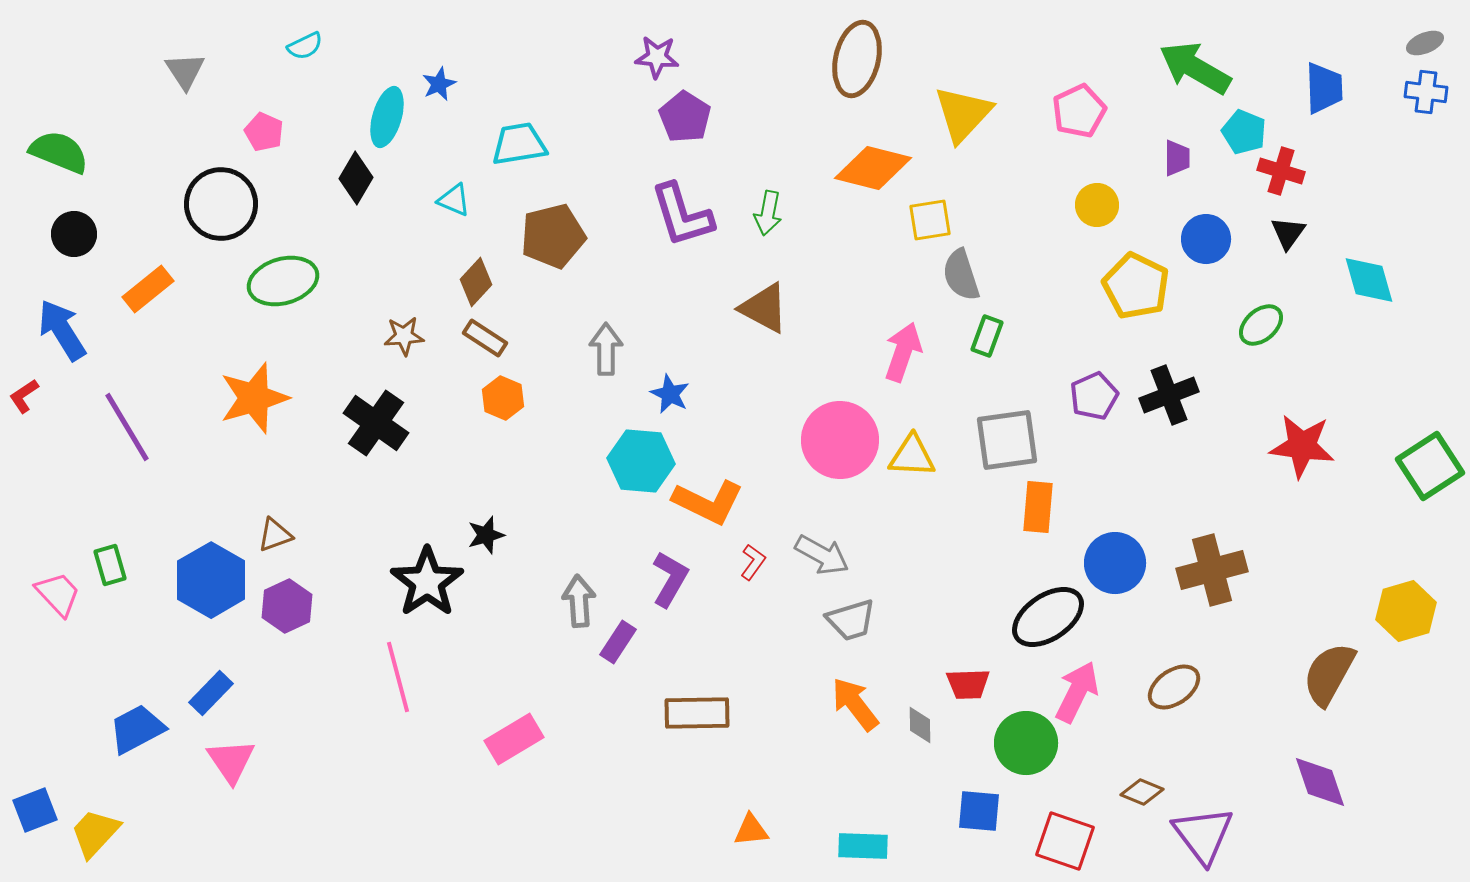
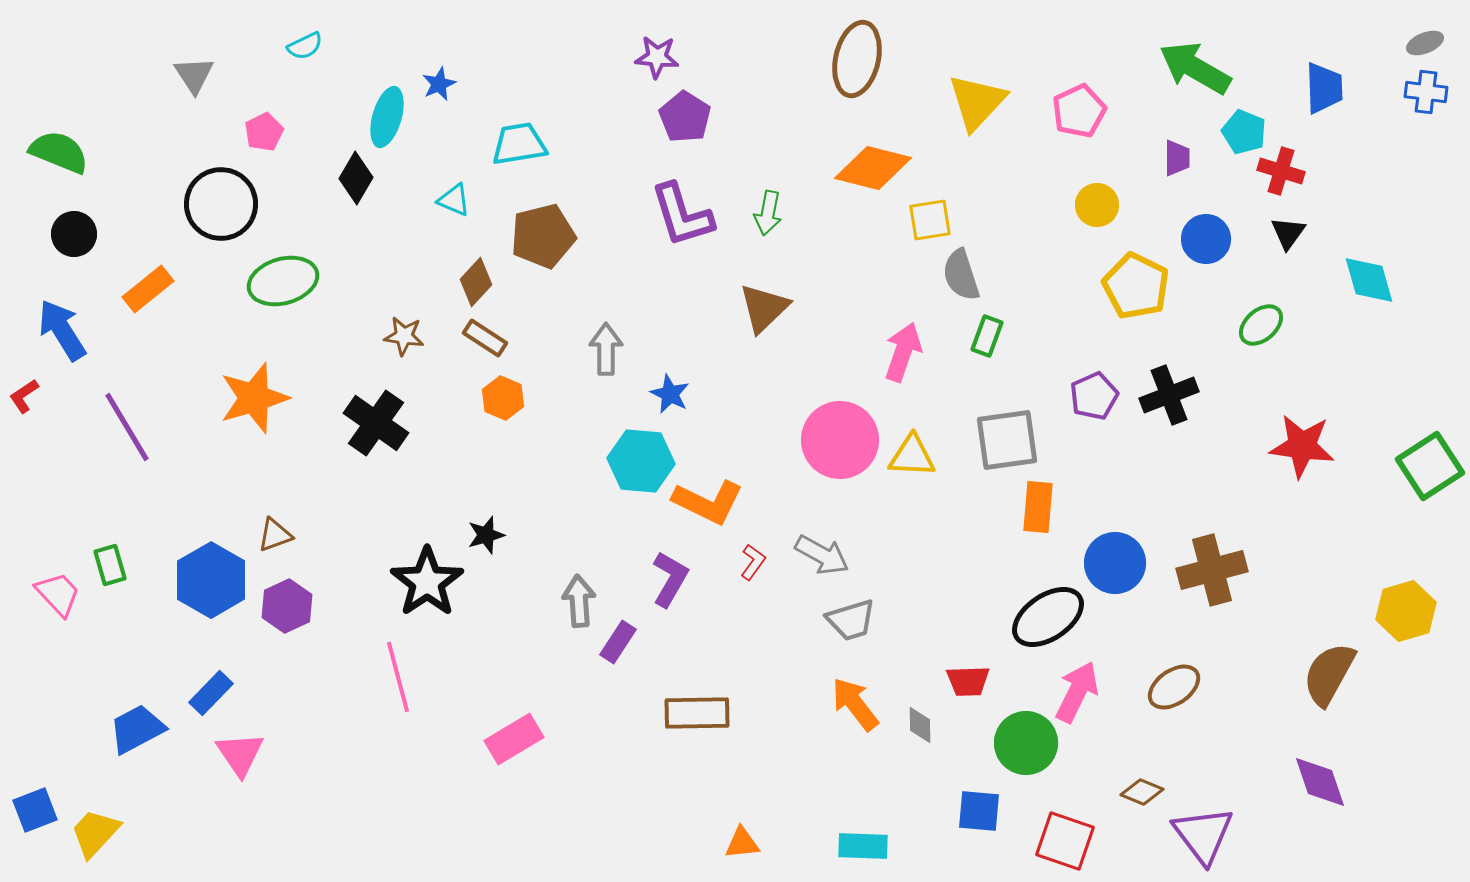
gray triangle at (185, 71): moved 9 px right, 4 px down
yellow triangle at (963, 114): moved 14 px right, 12 px up
pink pentagon at (264, 132): rotated 21 degrees clockwise
brown pentagon at (553, 236): moved 10 px left
brown triangle at (764, 308): rotated 48 degrees clockwise
brown star at (404, 336): rotated 12 degrees clockwise
red trapezoid at (968, 684): moved 3 px up
pink triangle at (231, 761): moved 9 px right, 7 px up
orange triangle at (751, 830): moved 9 px left, 13 px down
